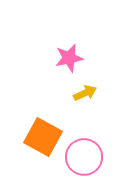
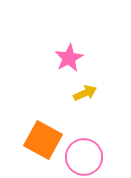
pink star: rotated 16 degrees counterclockwise
orange square: moved 3 px down
